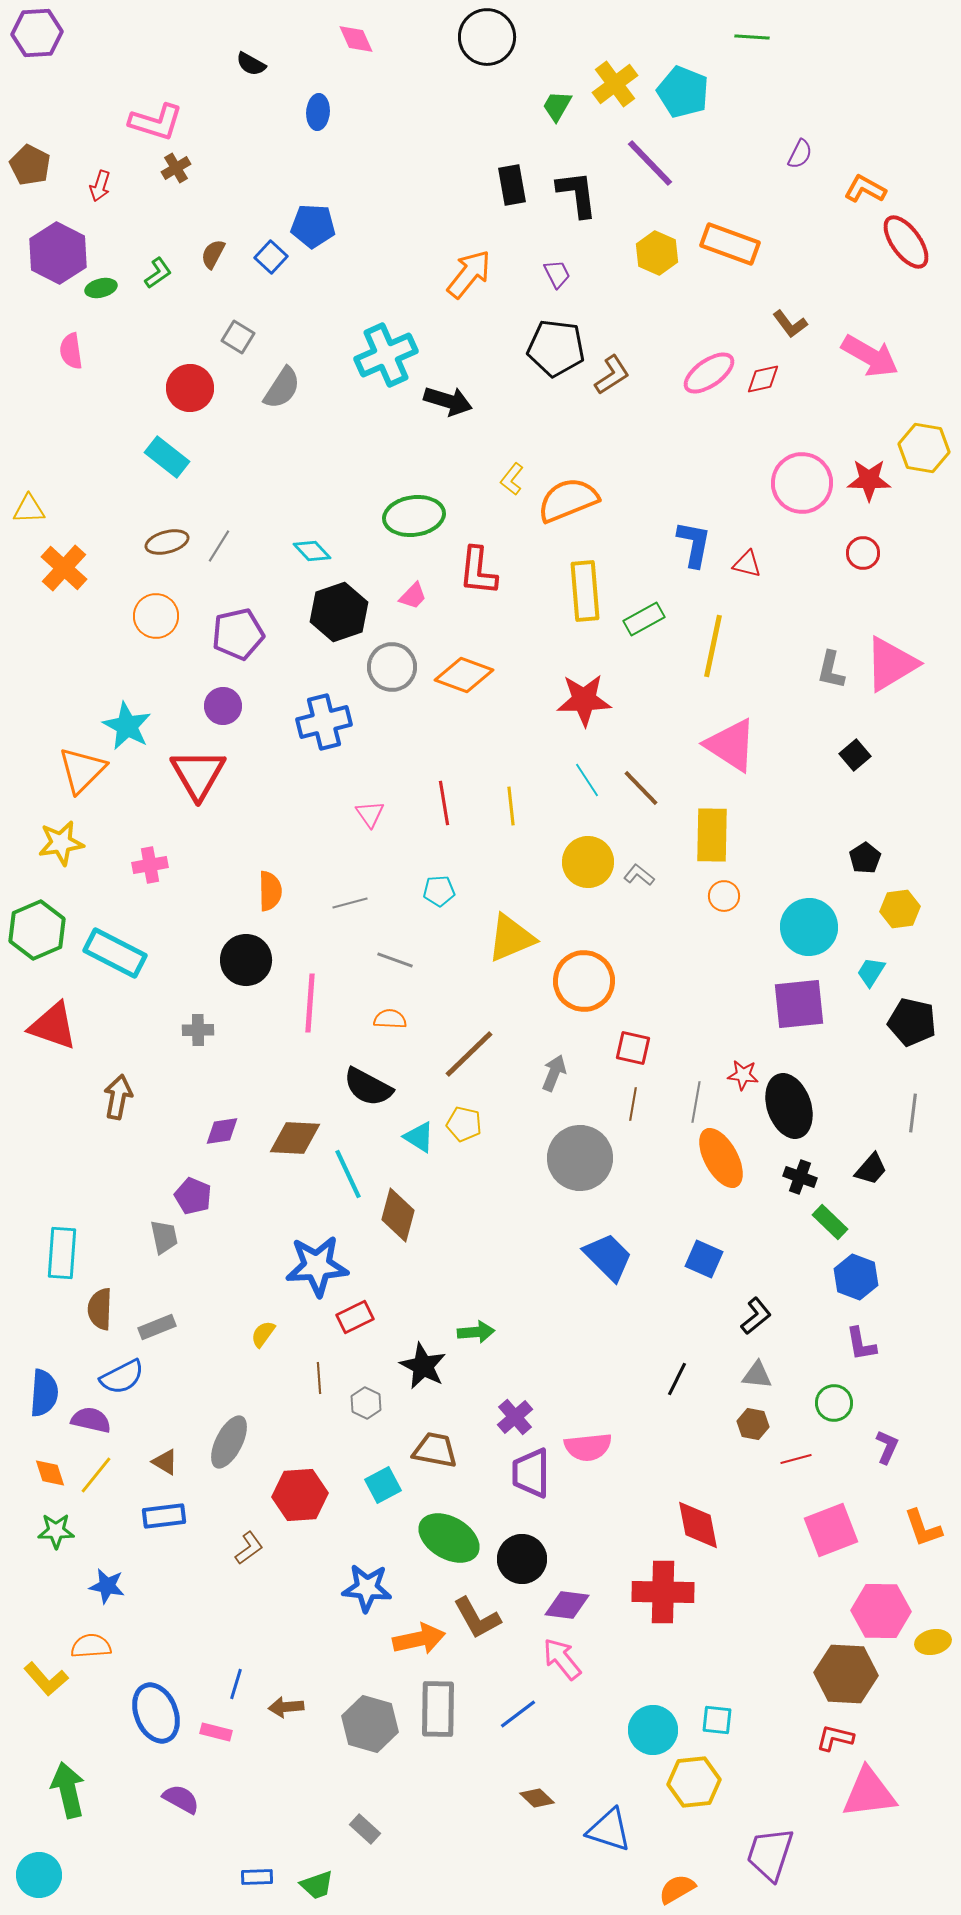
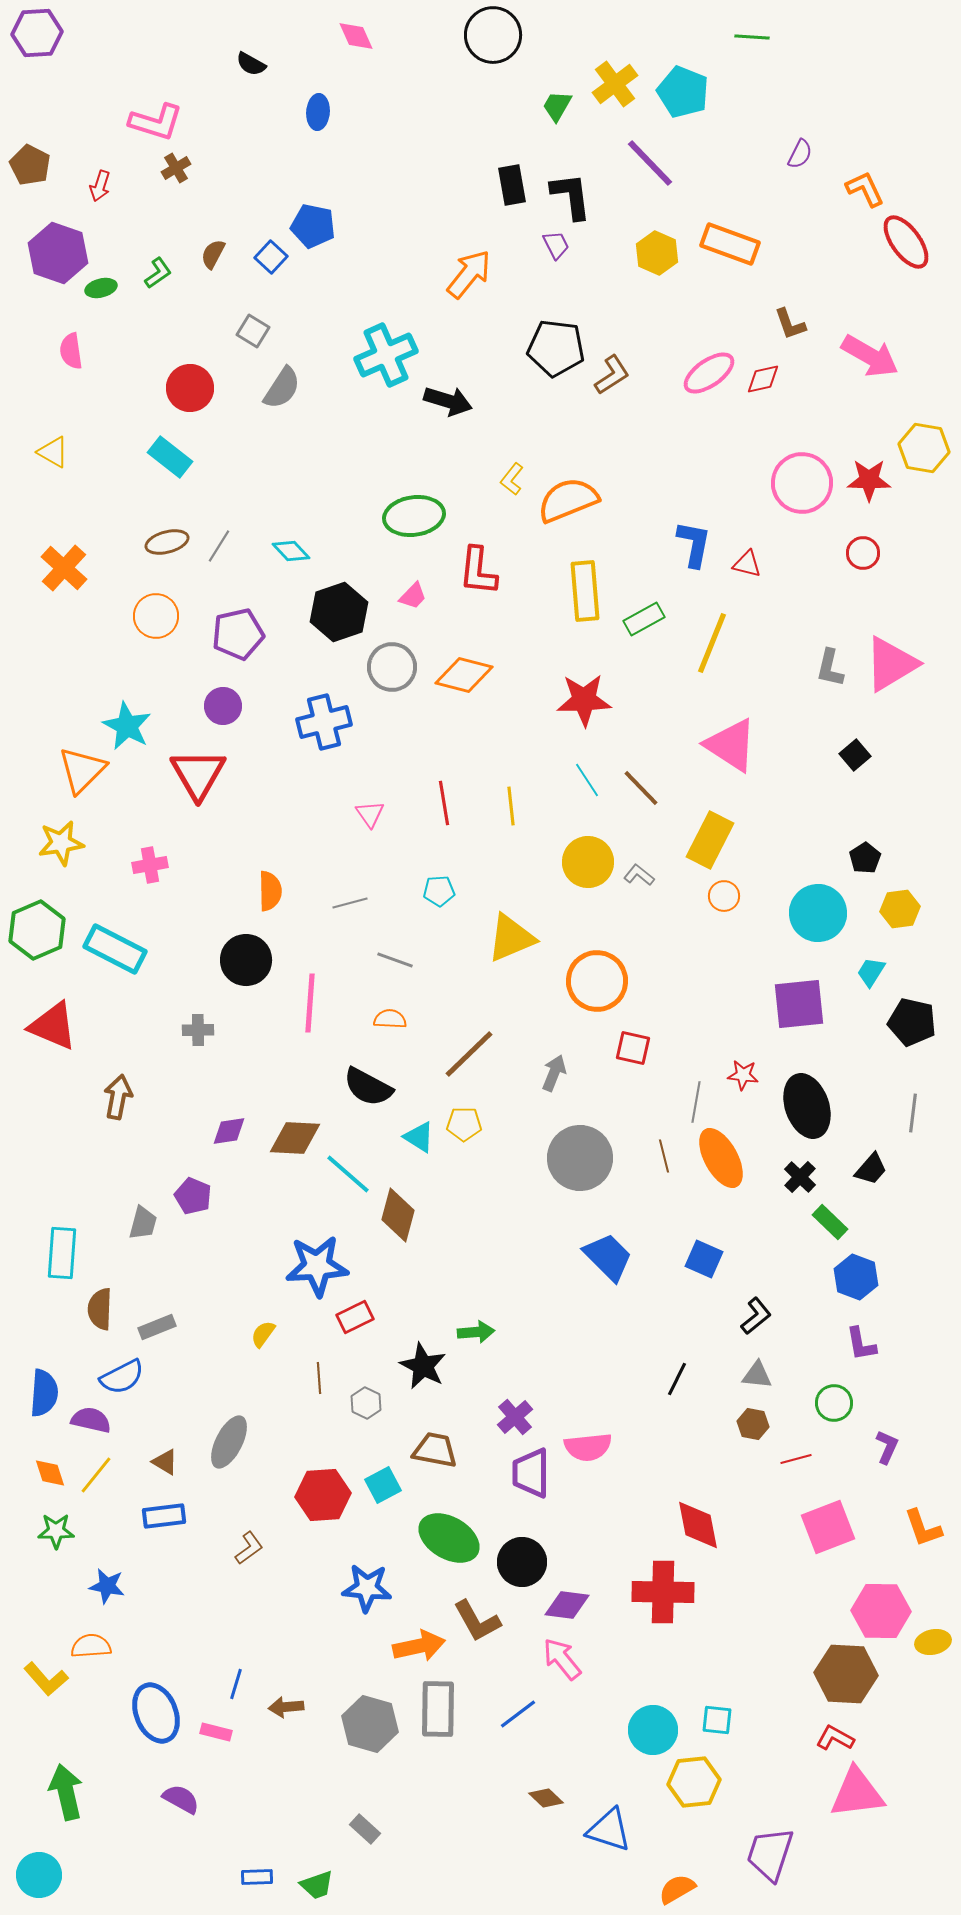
black circle at (487, 37): moved 6 px right, 2 px up
pink diamond at (356, 39): moved 3 px up
orange L-shape at (865, 189): rotated 36 degrees clockwise
black L-shape at (577, 194): moved 6 px left, 2 px down
blue pentagon at (313, 226): rotated 9 degrees clockwise
purple hexagon at (58, 253): rotated 8 degrees counterclockwise
purple trapezoid at (557, 274): moved 1 px left, 29 px up
brown L-shape at (790, 324): rotated 18 degrees clockwise
gray square at (238, 337): moved 15 px right, 6 px up
cyan rectangle at (167, 457): moved 3 px right
yellow triangle at (29, 509): moved 24 px right, 57 px up; rotated 32 degrees clockwise
cyan diamond at (312, 551): moved 21 px left
yellow line at (713, 646): moved 1 px left, 3 px up; rotated 10 degrees clockwise
gray L-shape at (831, 670): moved 1 px left, 2 px up
orange diamond at (464, 675): rotated 6 degrees counterclockwise
yellow rectangle at (712, 835): moved 2 px left, 5 px down; rotated 26 degrees clockwise
cyan circle at (809, 927): moved 9 px right, 14 px up
cyan rectangle at (115, 953): moved 4 px up
orange circle at (584, 981): moved 13 px right
red triangle at (53, 1026): rotated 4 degrees clockwise
brown line at (633, 1104): moved 31 px right, 52 px down; rotated 24 degrees counterclockwise
black ellipse at (789, 1106): moved 18 px right
yellow pentagon at (464, 1124): rotated 12 degrees counterclockwise
purple diamond at (222, 1131): moved 7 px right
cyan line at (348, 1174): rotated 24 degrees counterclockwise
black cross at (800, 1177): rotated 24 degrees clockwise
gray trapezoid at (164, 1237): moved 21 px left, 14 px up; rotated 27 degrees clockwise
red hexagon at (300, 1495): moved 23 px right
pink square at (831, 1530): moved 3 px left, 3 px up
black circle at (522, 1559): moved 3 px down
brown L-shape at (477, 1618): moved 3 px down
orange arrow at (419, 1639): moved 7 px down
red L-shape at (835, 1738): rotated 15 degrees clockwise
green arrow at (68, 1790): moved 2 px left, 2 px down
pink triangle at (869, 1793): moved 12 px left
brown diamond at (537, 1798): moved 9 px right
